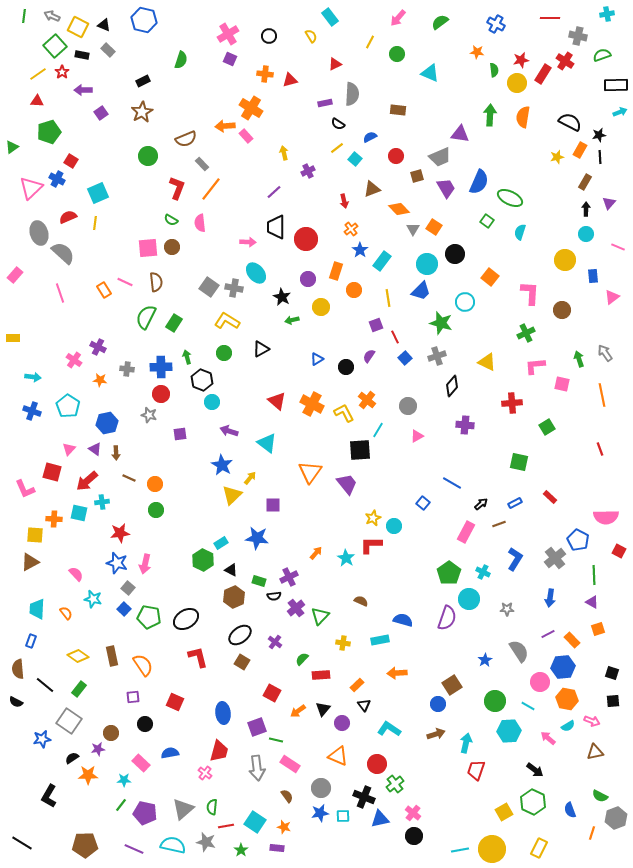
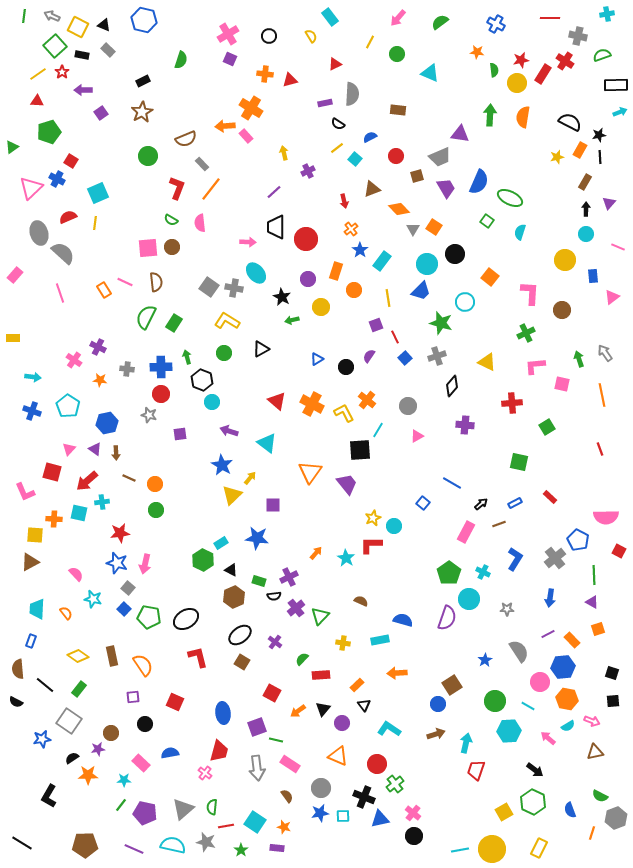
pink L-shape at (25, 489): moved 3 px down
